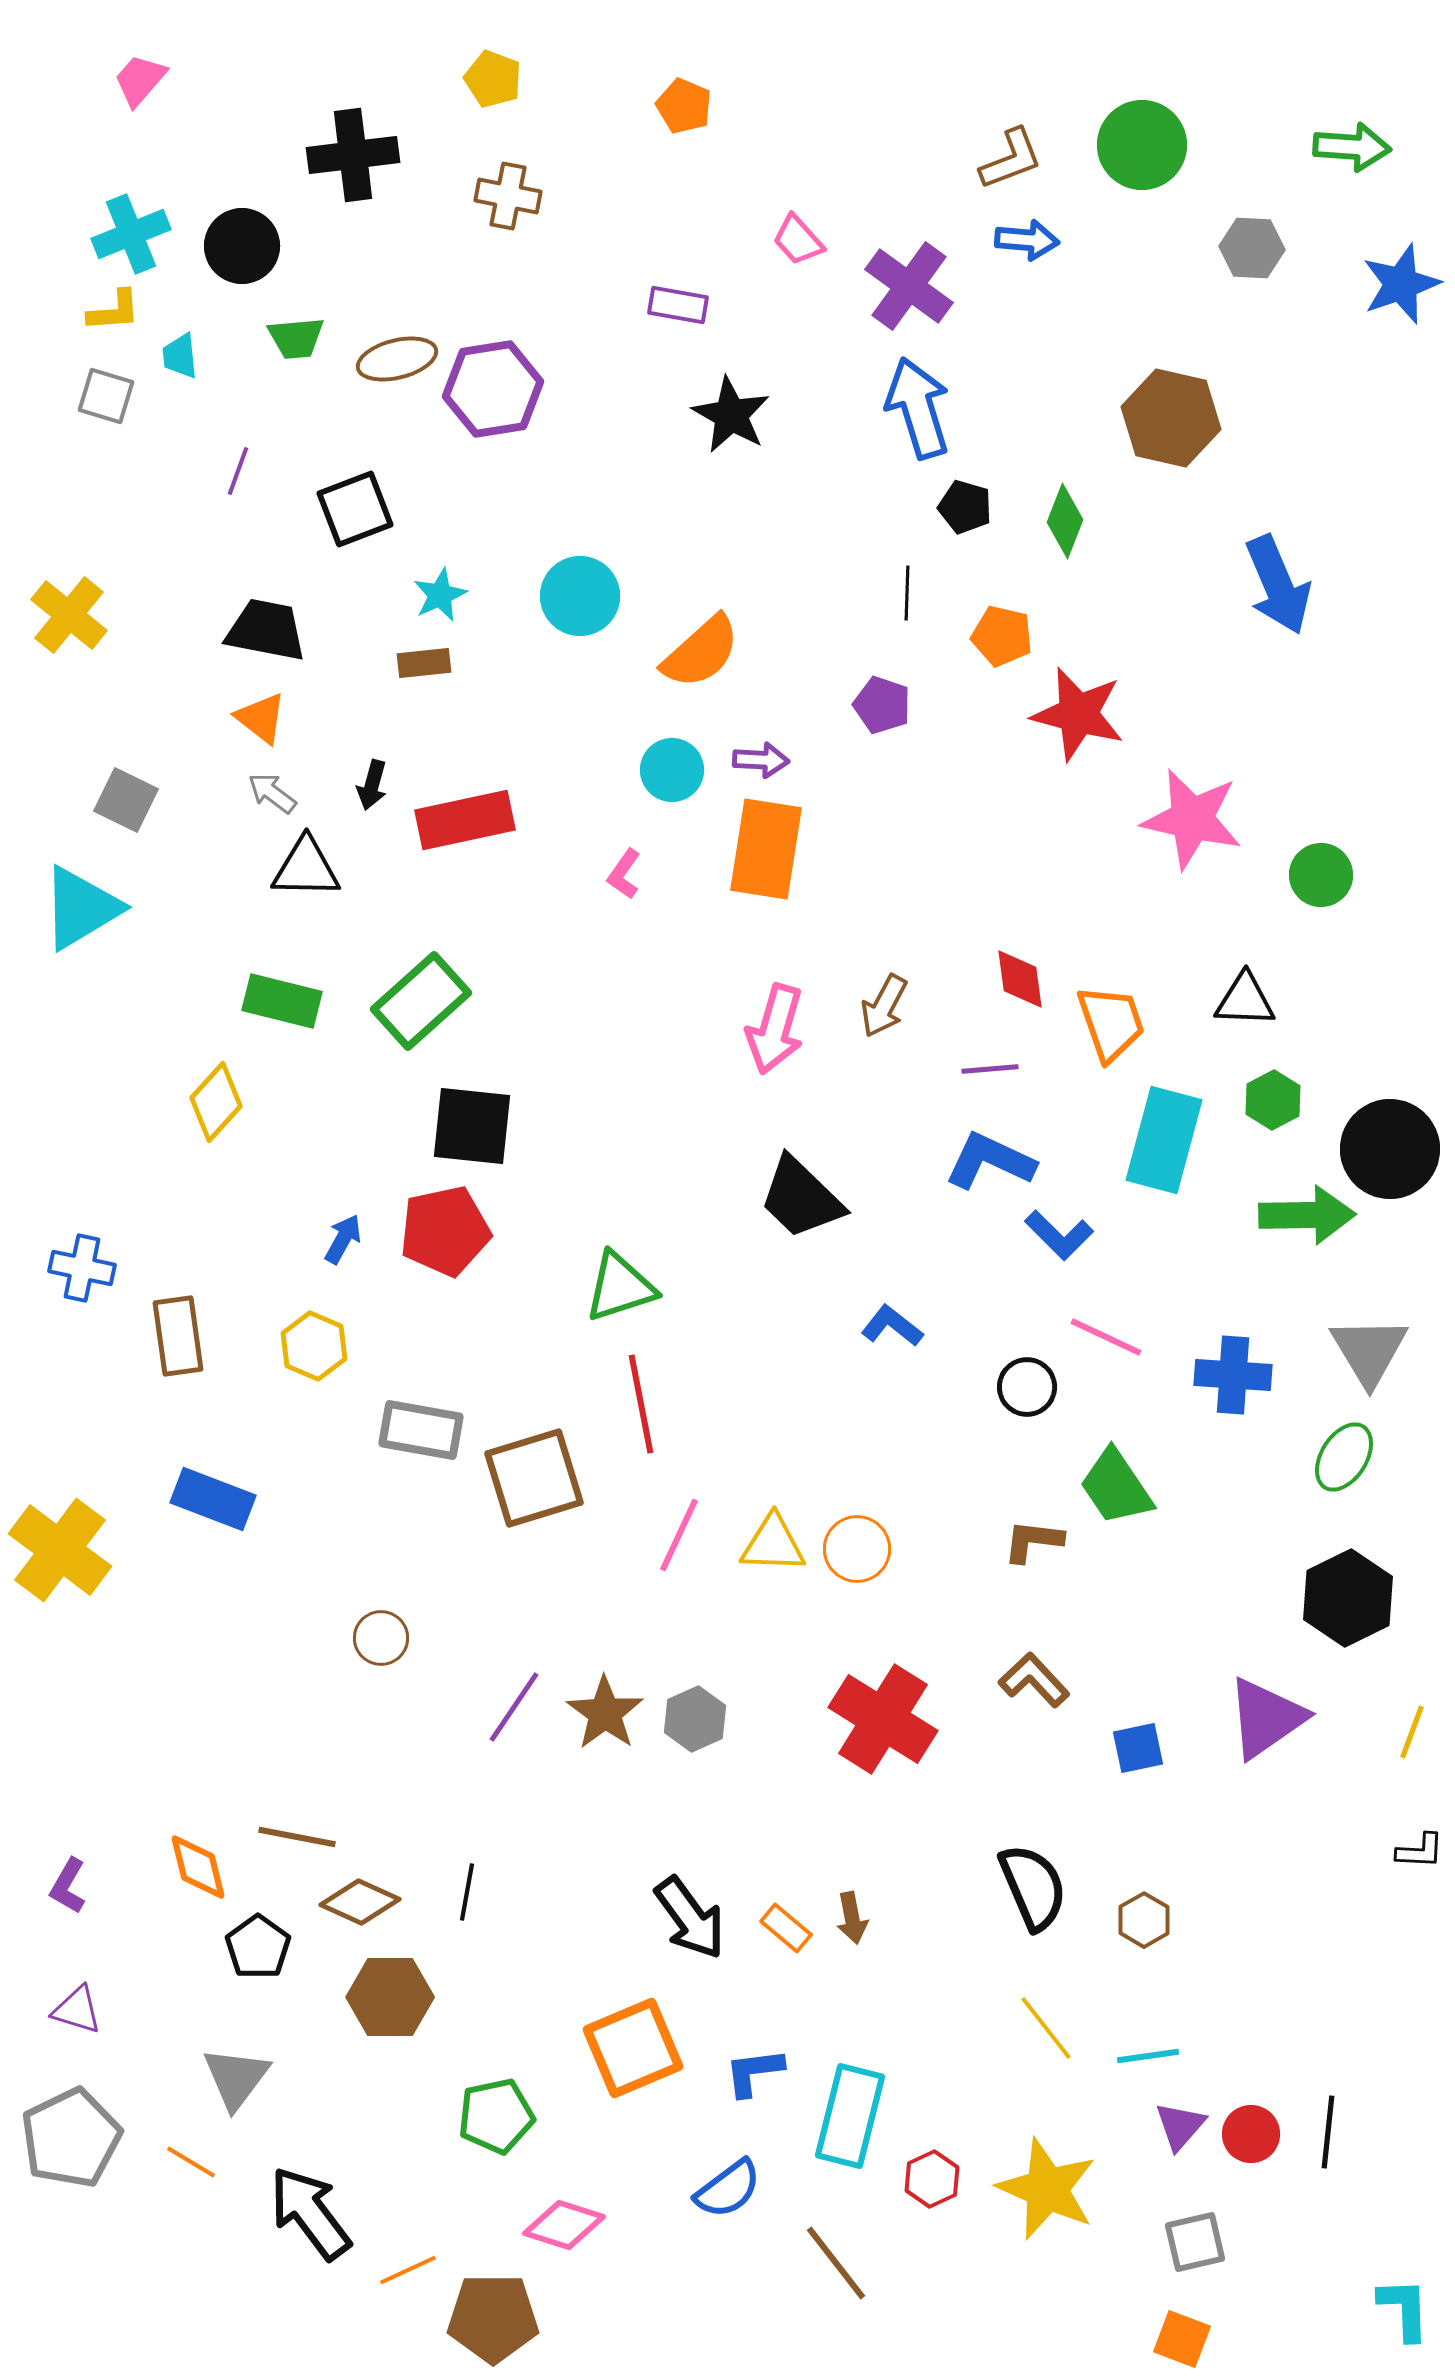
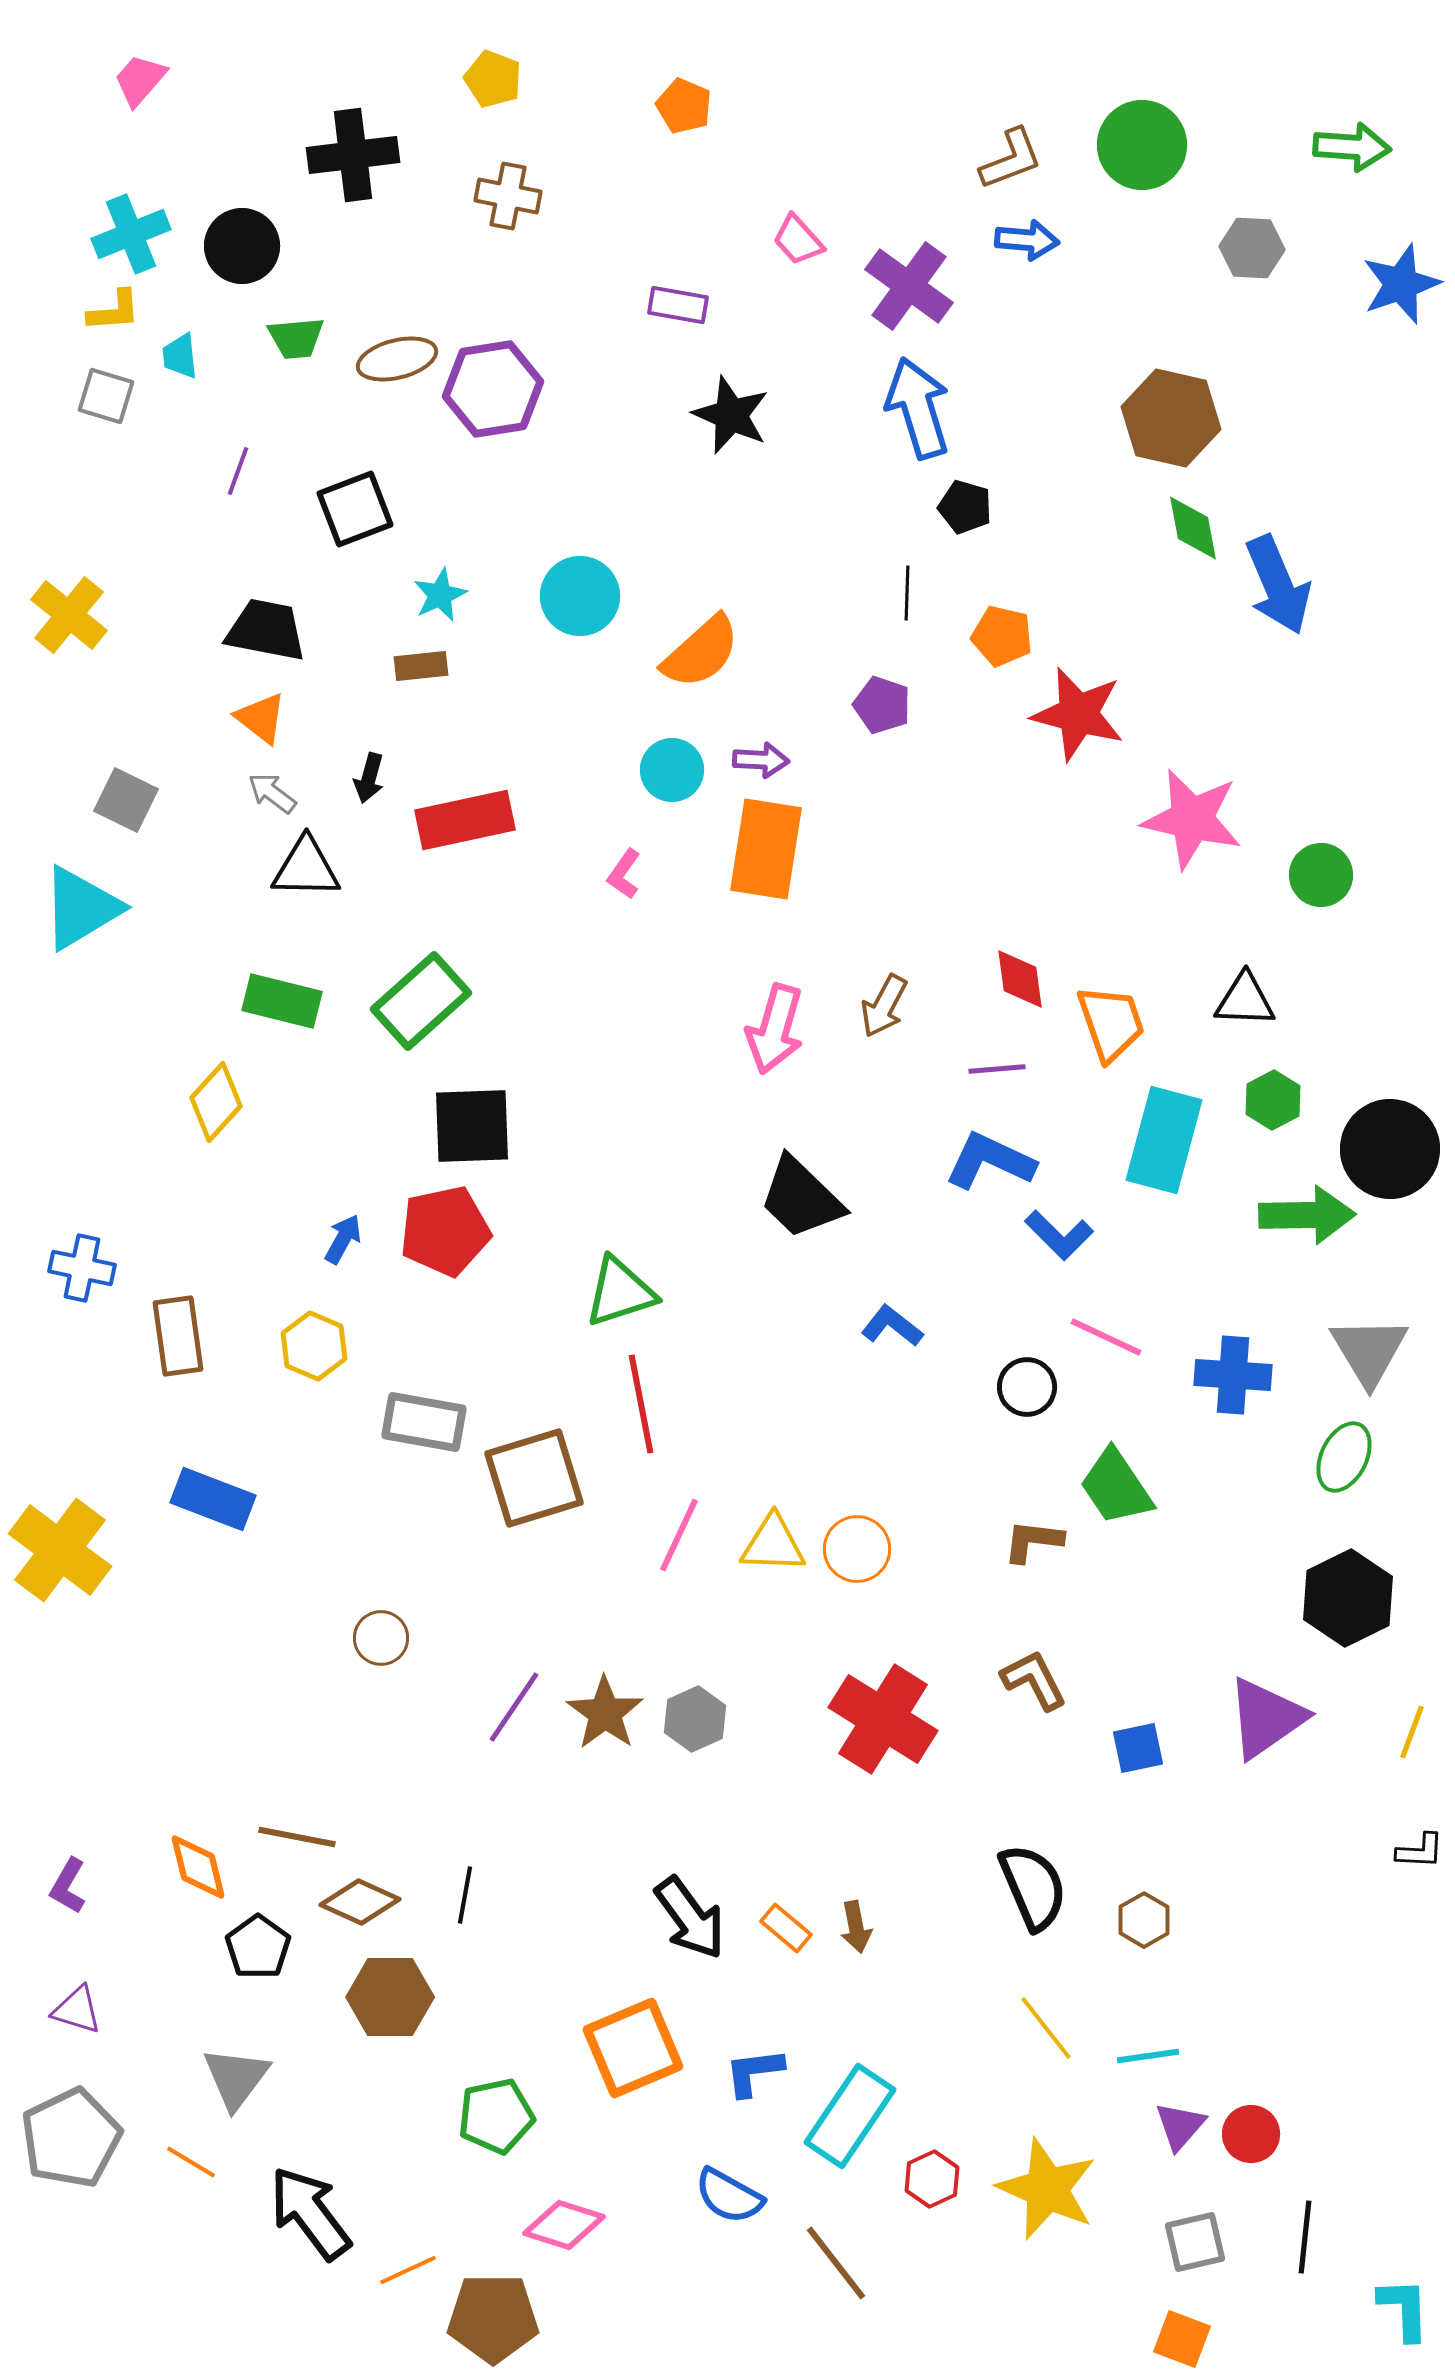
black star at (731, 415): rotated 6 degrees counterclockwise
green diamond at (1065, 521): moved 128 px right, 7 px down; rotated 32 degrees counterclockwise
brown rectangle at (424, 663): moved 3 px left, 3 px down
black arrow at (372, 785): moved 3 px left, 7 px up
purple line at (990, 1069): moved 7 px right
black square at (472, 1126): rotated 8 degrees counterclockwise
green triangle at (620, 1287): moved 5 px down
gray rectangle at (421, 1430): moved 3 px right, 8 px up
green ellipse at (1344, 1457): rotated 6 degrees counterclockwise
brown L-shape at (1034, 1680): rotated 16 degrees clockwise
black line at (467, 1892): moved 2 px left, 3 px down
brown arrow at (852, 1918): moved 4 px right, 9 px down
cyan rectangle at (850, 2116): rotated 20 degrees clockwise
black line at (1328, 2132): moved 23 px left, 105 px down
blue semicircle at (728, 2189): moved 1 px right, 7 px down; rotated 66 degrees clockwise
